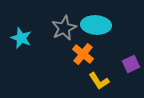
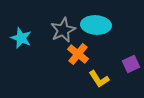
gray star: moved 1 px left, 2 px down
orange cross: moved 5 px left
yellow L-shape: moved 2 px up
